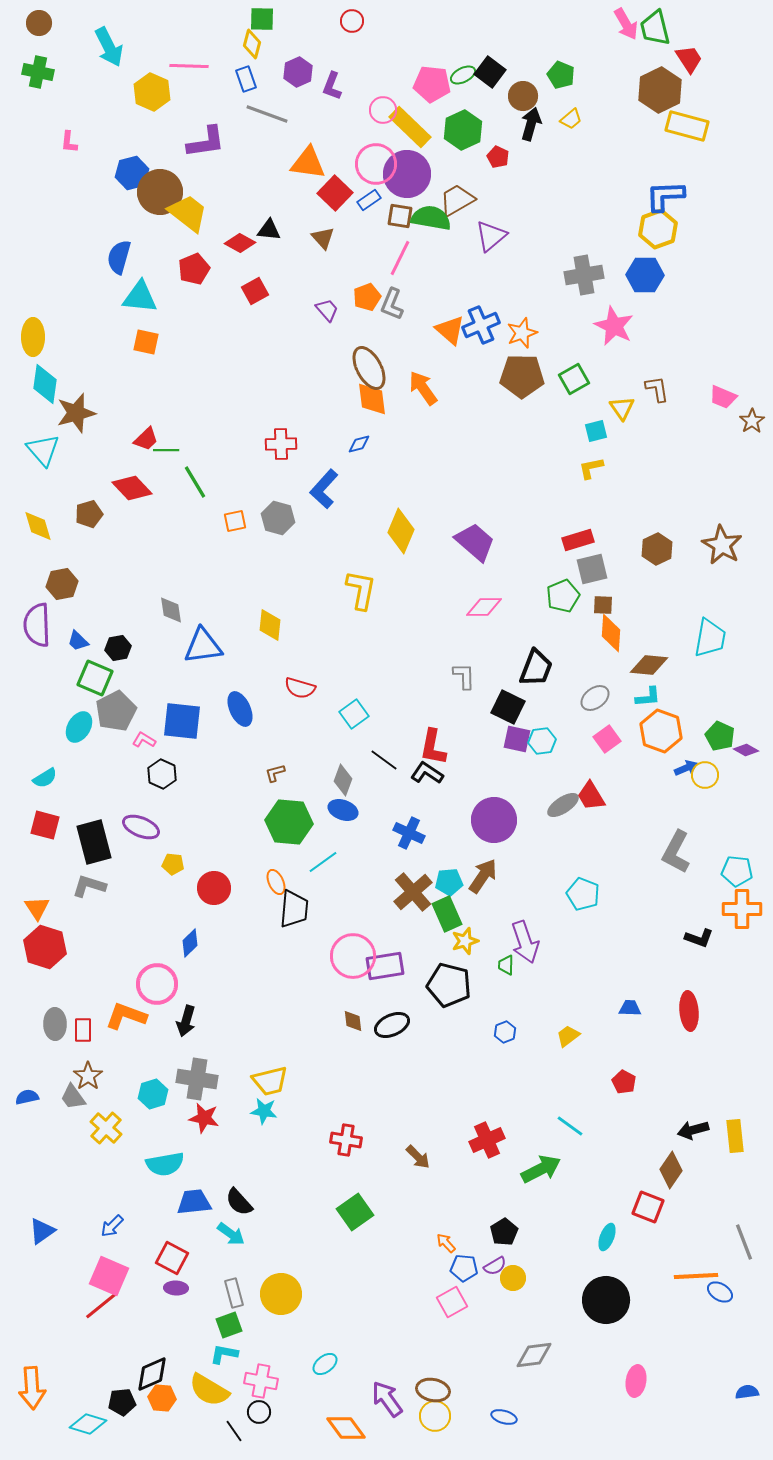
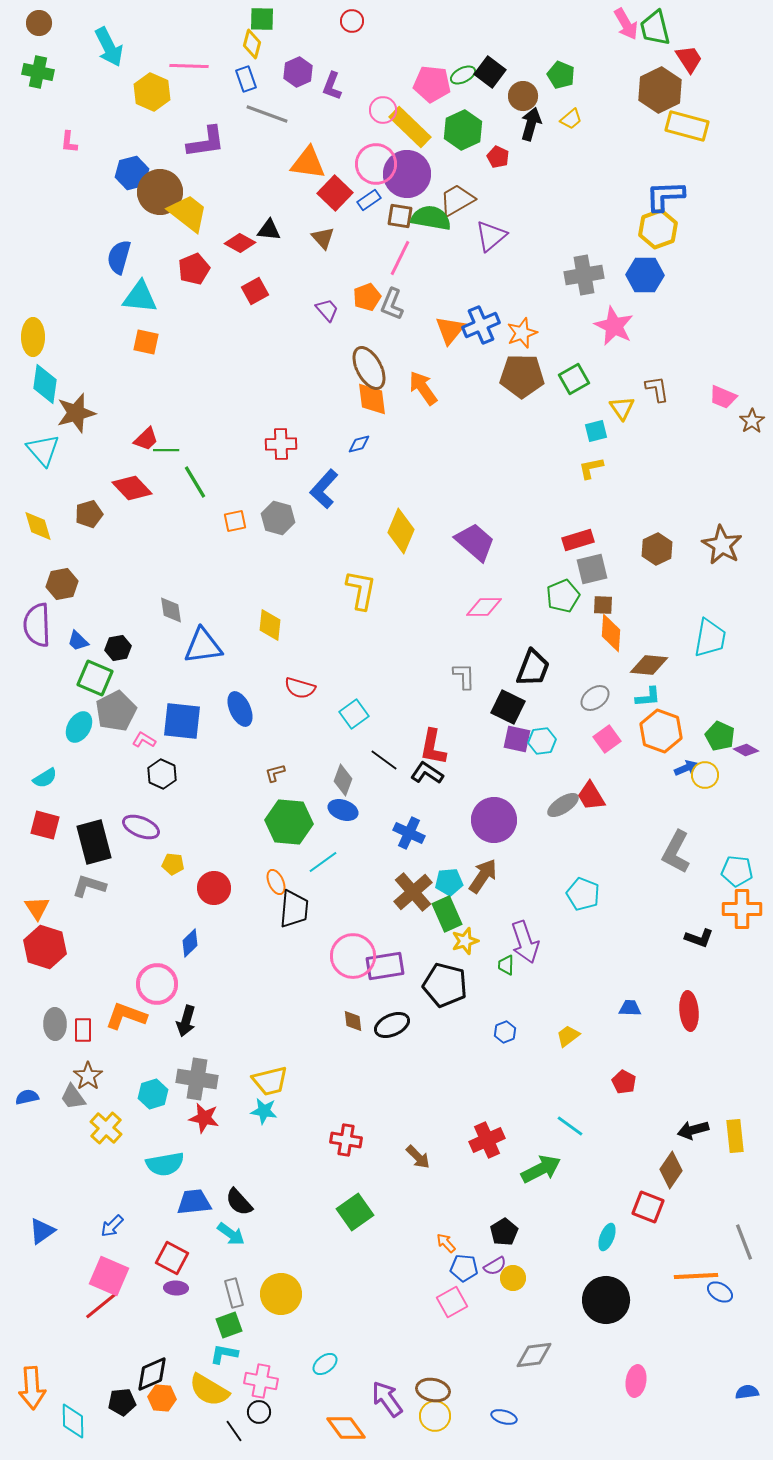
orange triangle at (450, 330): rotated 28 degrees clockwise
black trapezoid at (536, 668): moved 3 px left
black pentagon at (449, 985): moved 4 px left
cyan diamond at (88, 1424): moved 15 px left, 3 px up; rotated 72 degrees clockwise
